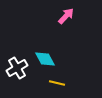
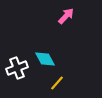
white cross: rotated 10 degrees clockwise
yellow line: rotated 63 degrees counterclockwise
